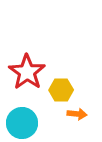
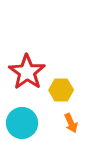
orange arrow: moved 6 px left, 9 px down; rotated 60 degrees clockwise
